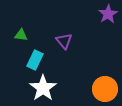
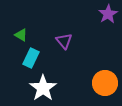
green triangle: rotated 24 degrees clockwise
cyan rectangle: moved 4 px left, 2 px up
orange circle: moved 6 px up
